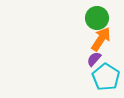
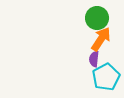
purple semicircle: rotated 35 degrees counterclockwise
cyan pentagon: rotated 12 degrees clockwise
